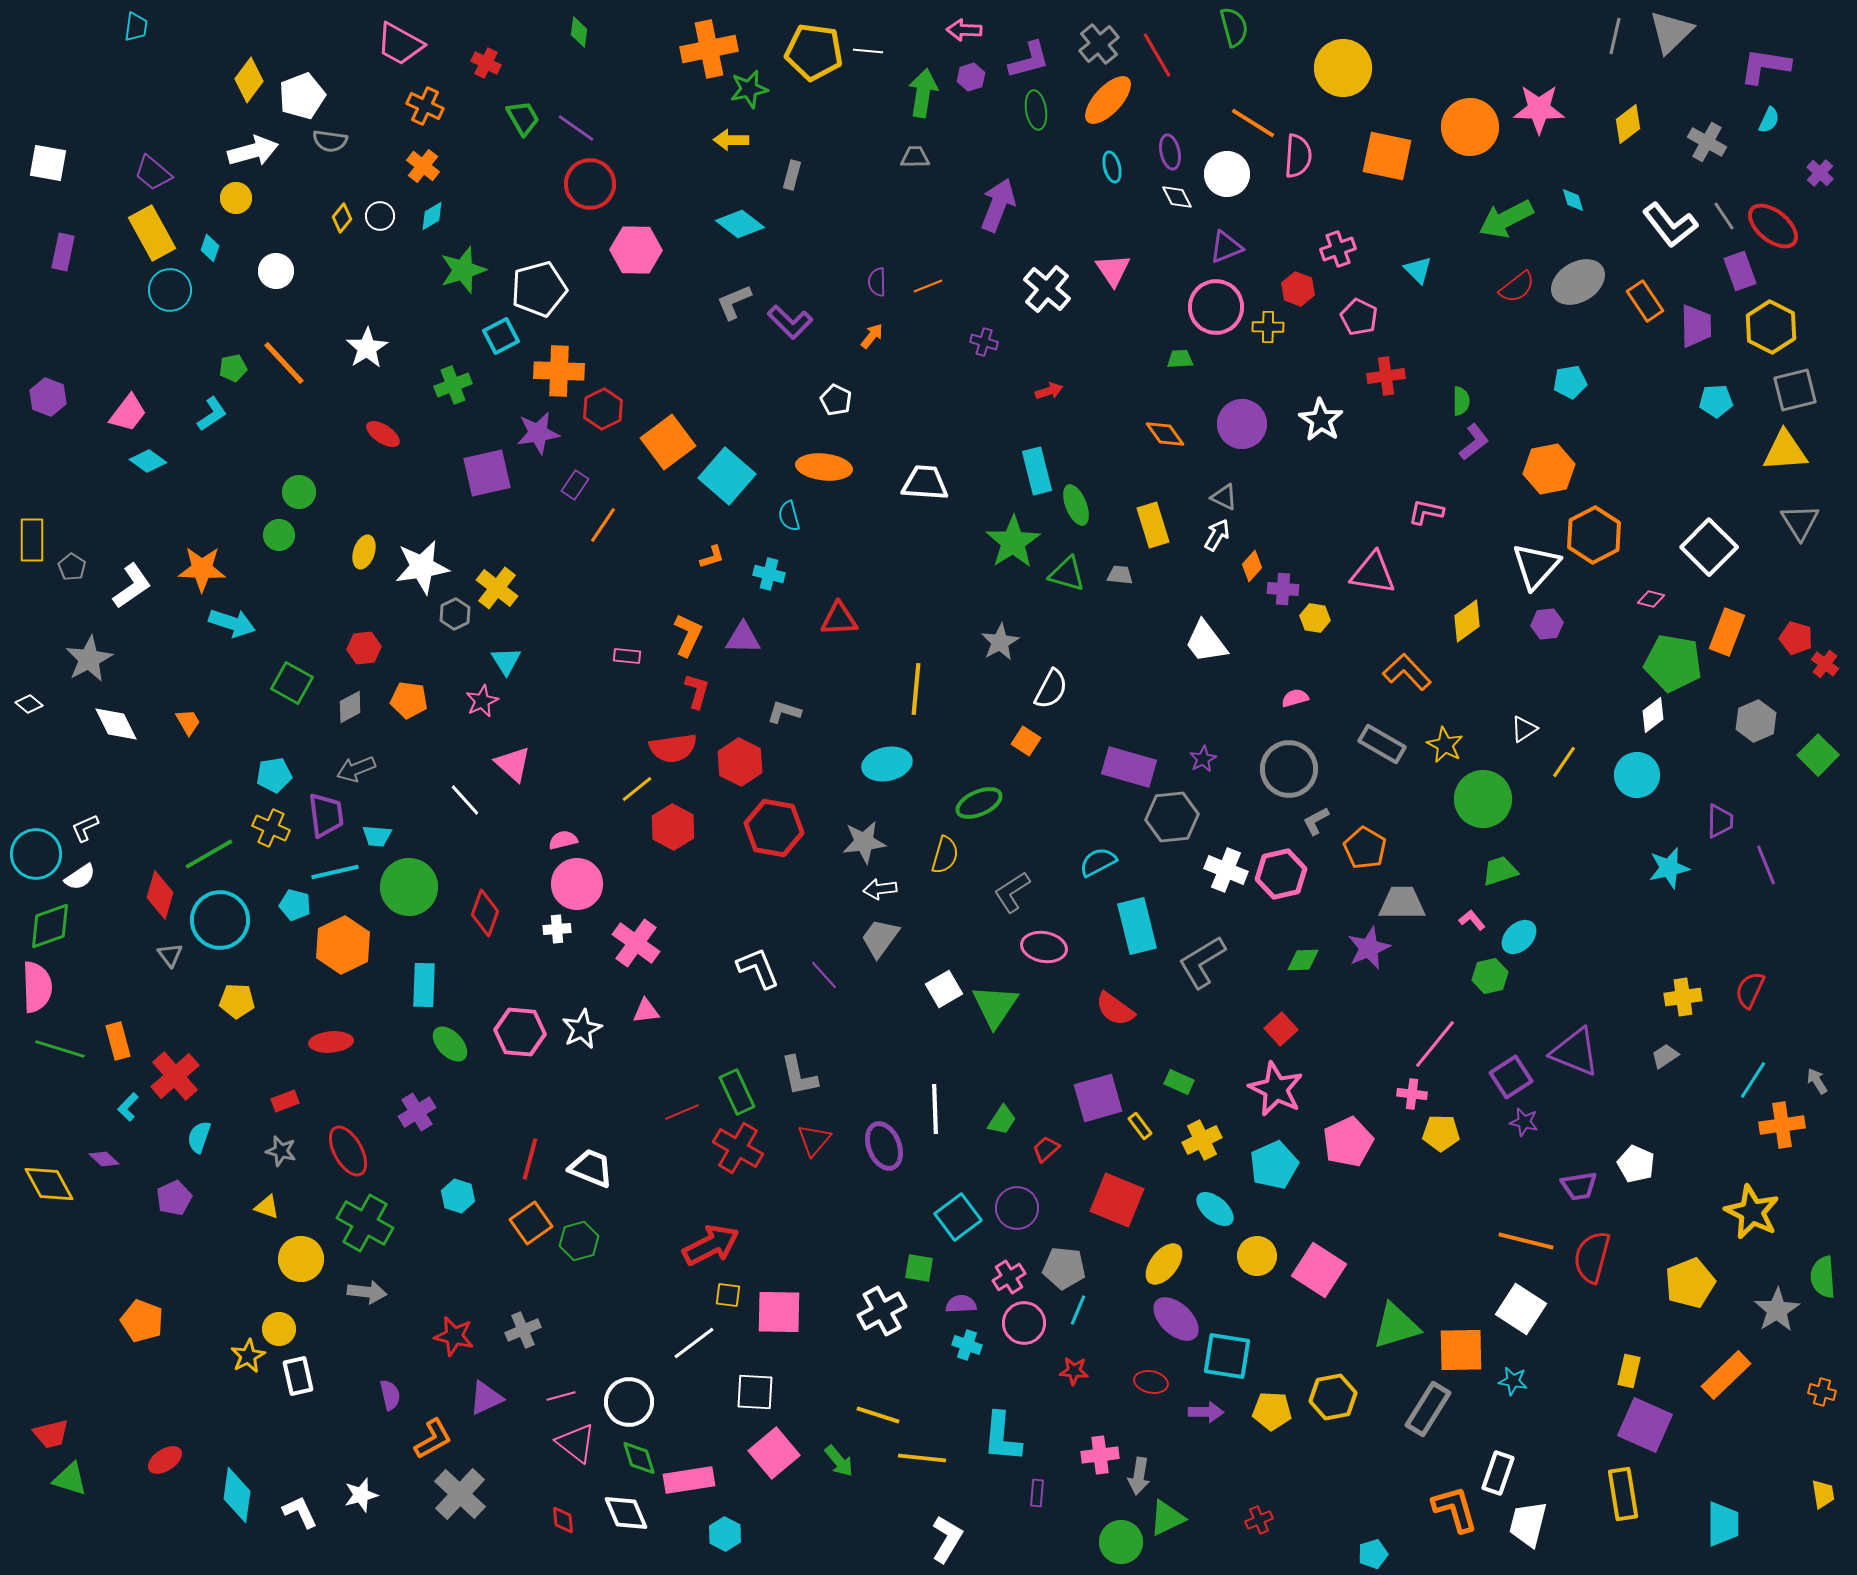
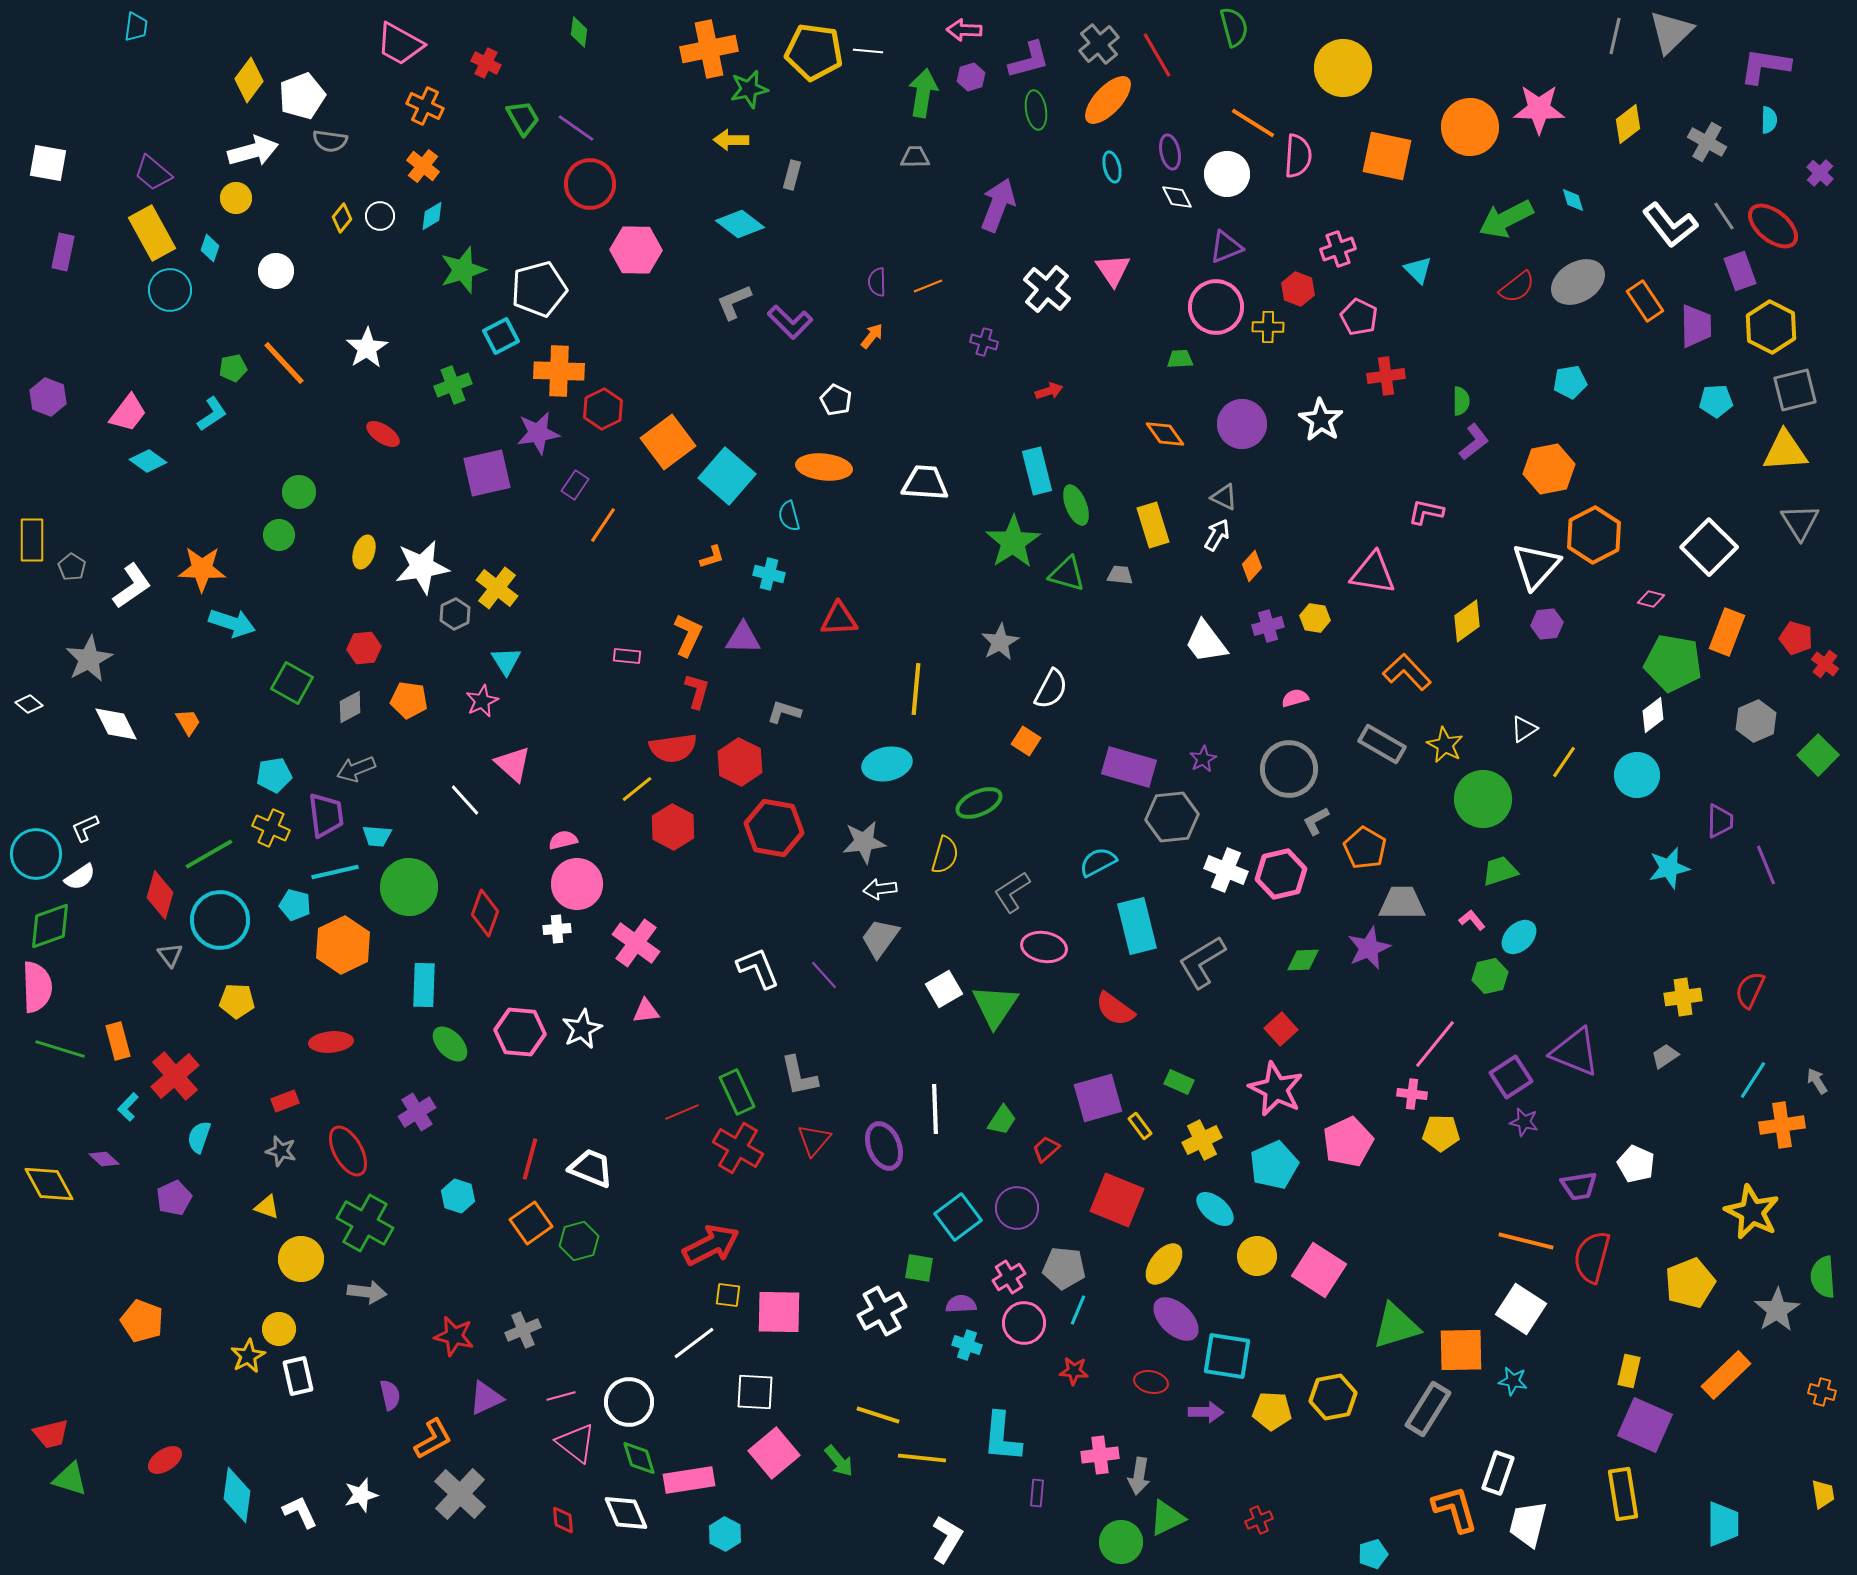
cyan semicircle at (1769, 120): rotated 24 degrees counterclockwise
purple cross at (1283, 589): moved 15 px left, 37 px down; rotated 20 degrees counterclockwise
